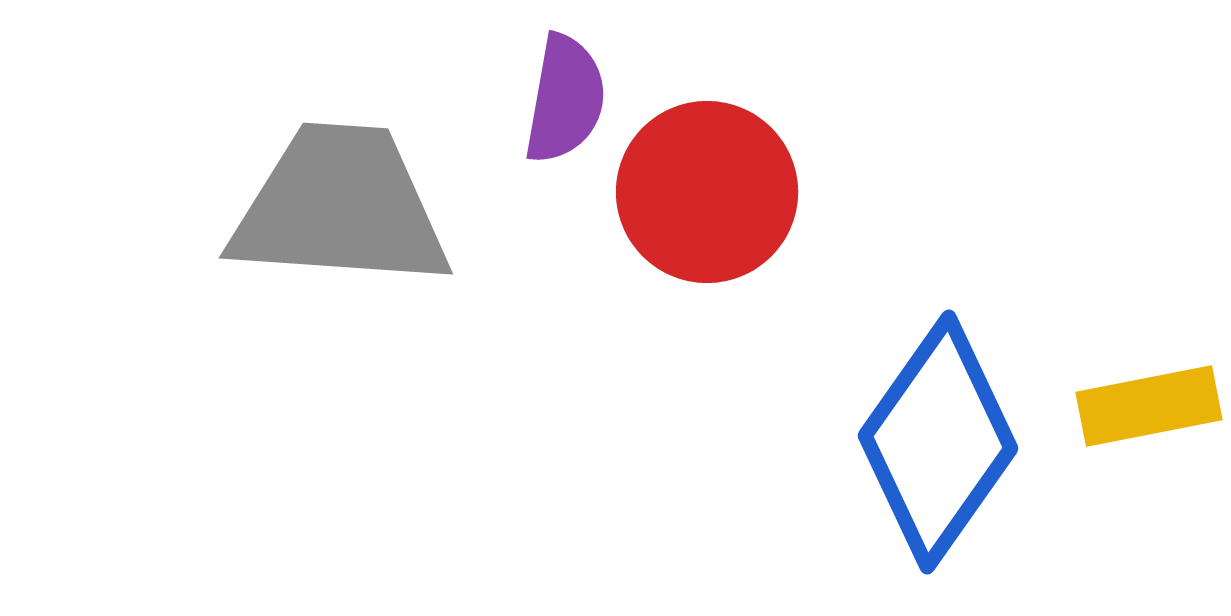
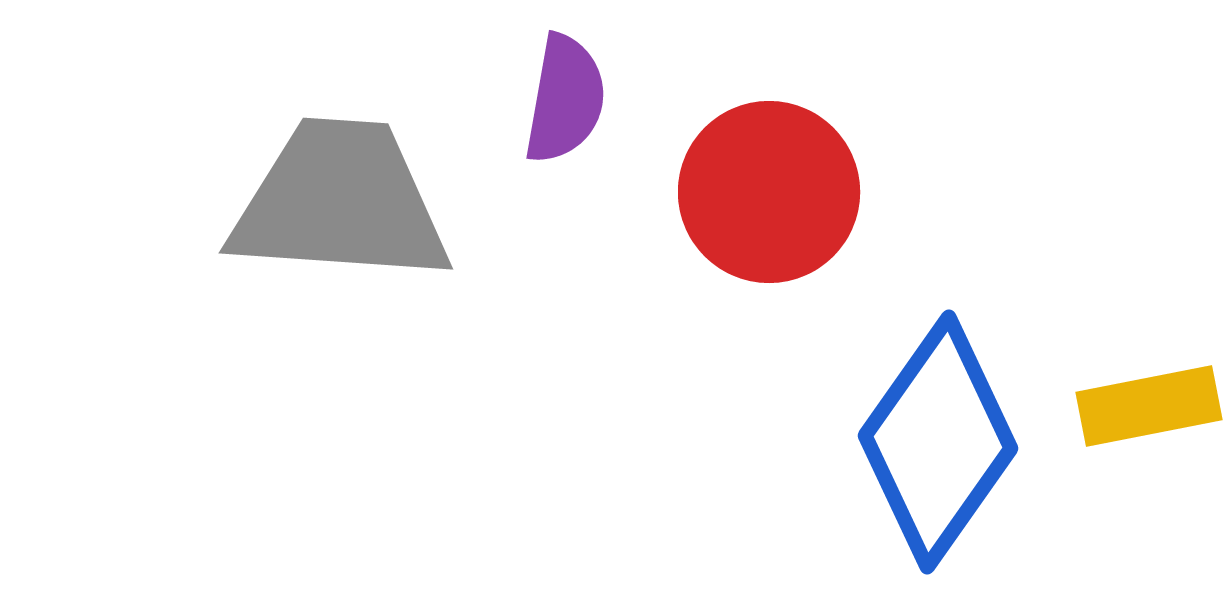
red circle: moved 62 px right
gray trapezoid: moved 5 px up
